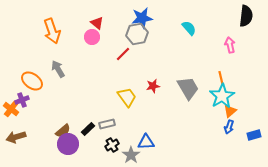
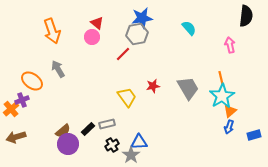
orange cross: rotated 14 degrees clockwise
blue triangle: moved 7 px left
